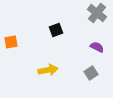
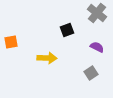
black square: moved 11 px right
yellow arrow: moved 1 px left, 12 px up; rotated 12 degrees clockwise
